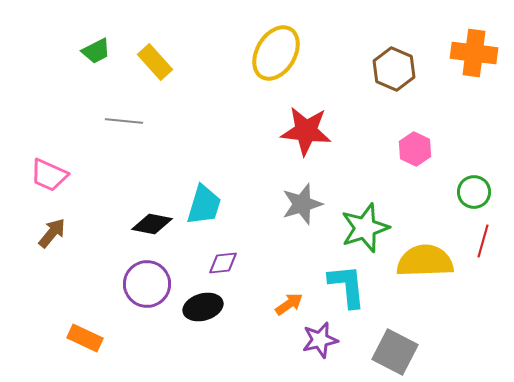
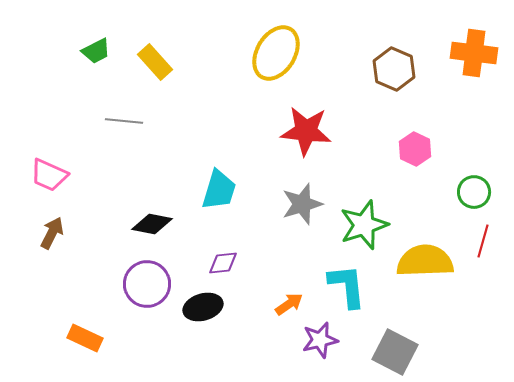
cyan trapezoid: moved 15 px right, 15 px up
green star: moved 1 px left, 3 px up
brown arrow: rotated 12 degrees counterclockwise
